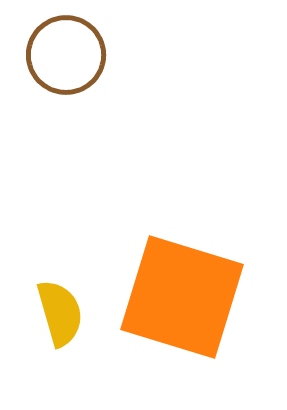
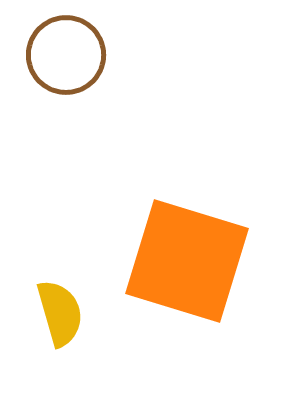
orange square: moved 5 px right, 36 px up
